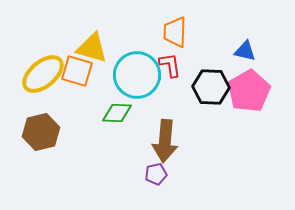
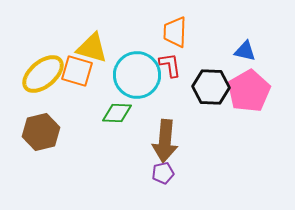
purple pentagon: moved 7 px right, 1 px up
